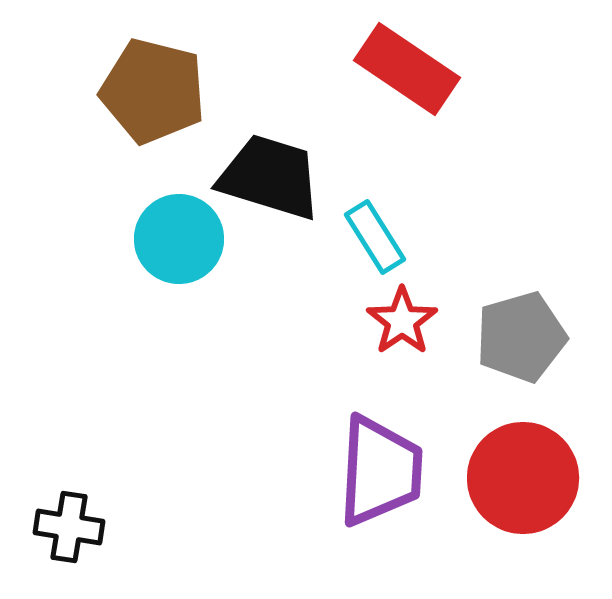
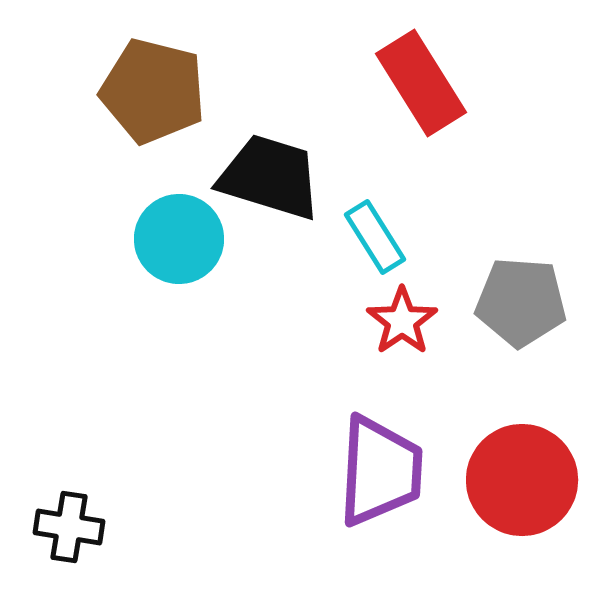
red rectangle: moved 14 px right, 14 px down; rotated 24 degrees clockwise
gray pentagon: moved 35 px up; rotated 20 degrees clockwise
red circle: moved 1 px left, 2 px down
